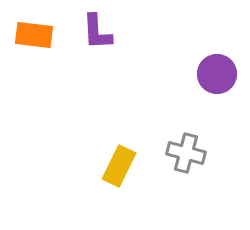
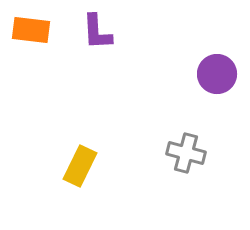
orange rectangle: moved 3 px left, 5 px up
yellow rectangle: moved 39 px left
